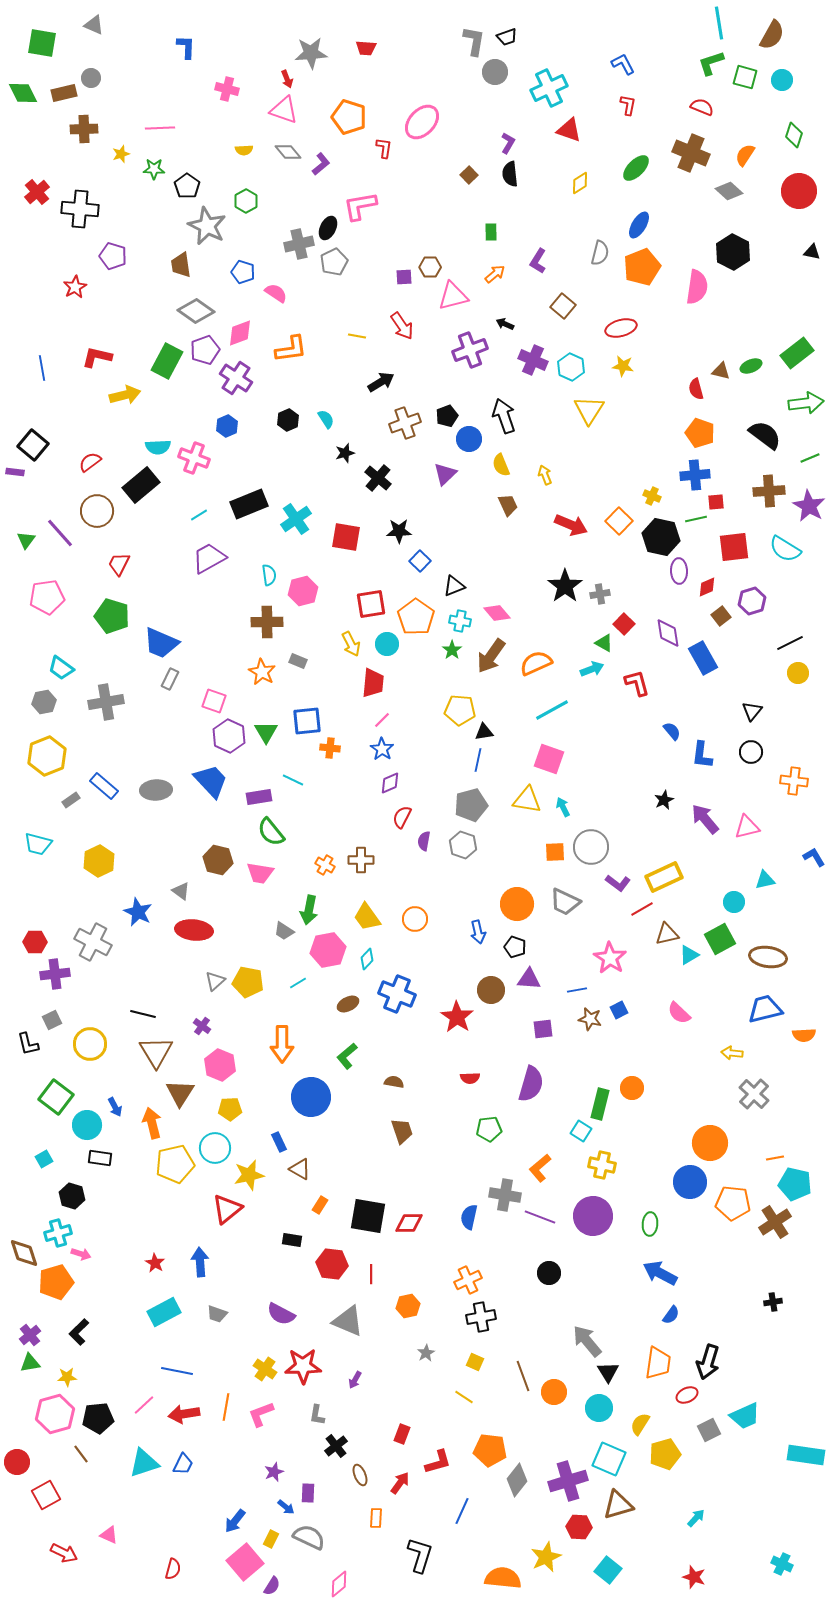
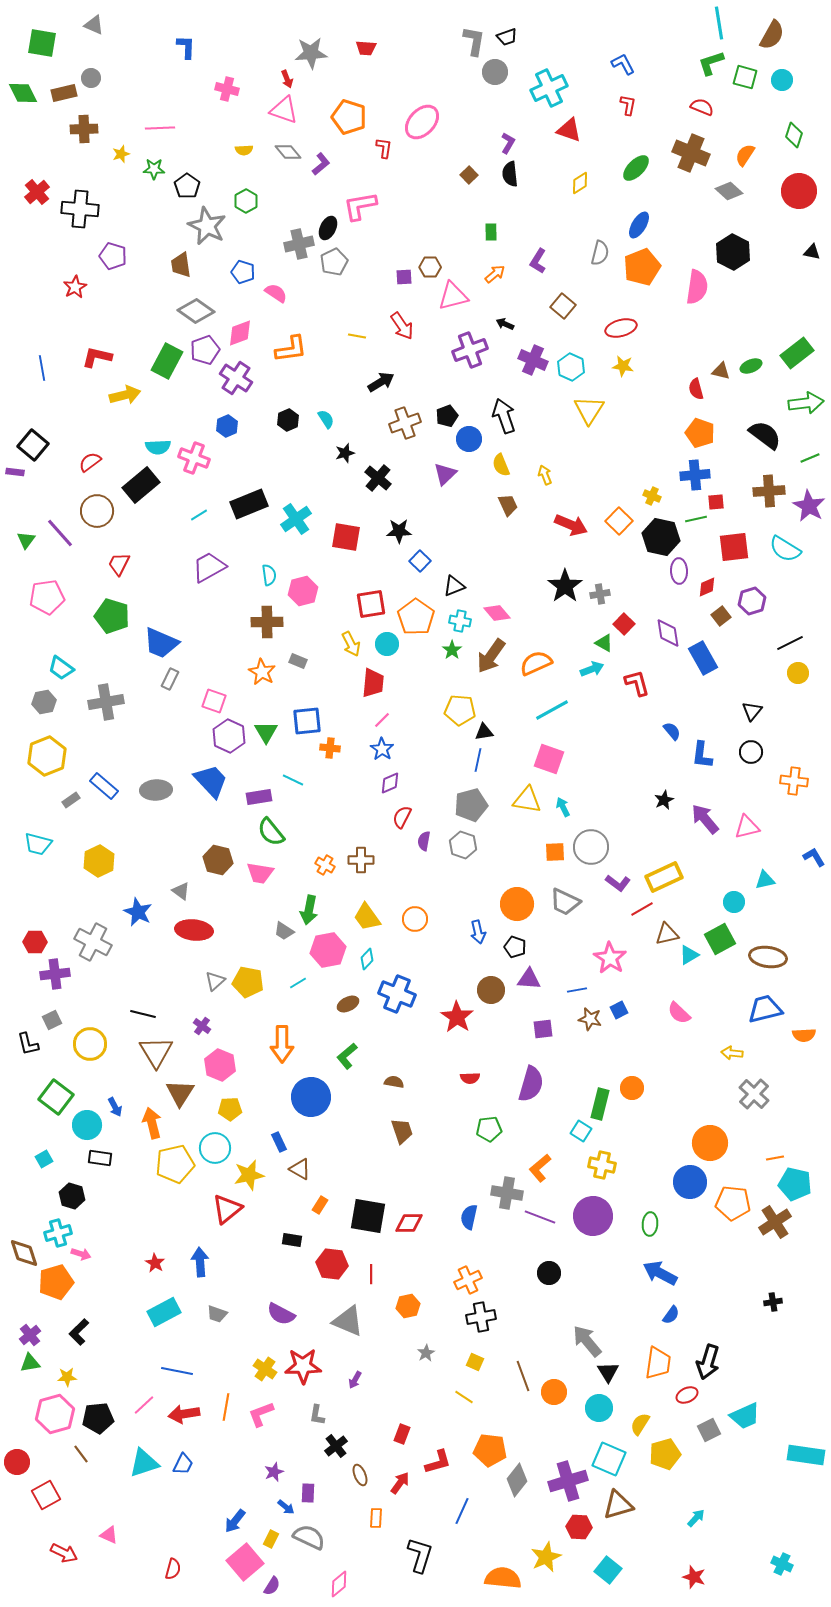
purple trapezoid at (209, 558): moved 9 px down
gray cross at (505, 1195): moved 2 px right, 2 px up
